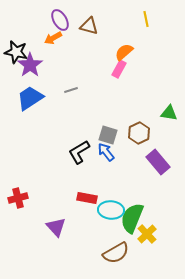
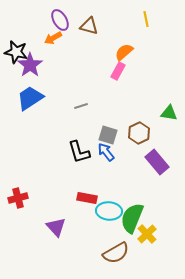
pink rectangle: moved 1 px left, 2 px down
gray line: moved 10 px right, 16 px down
black L-shape: rotated 75 degrees counterclockwise
purple rectangle: moved 1 px left
cyan ellipse: moved 2 px left, 1 px down
